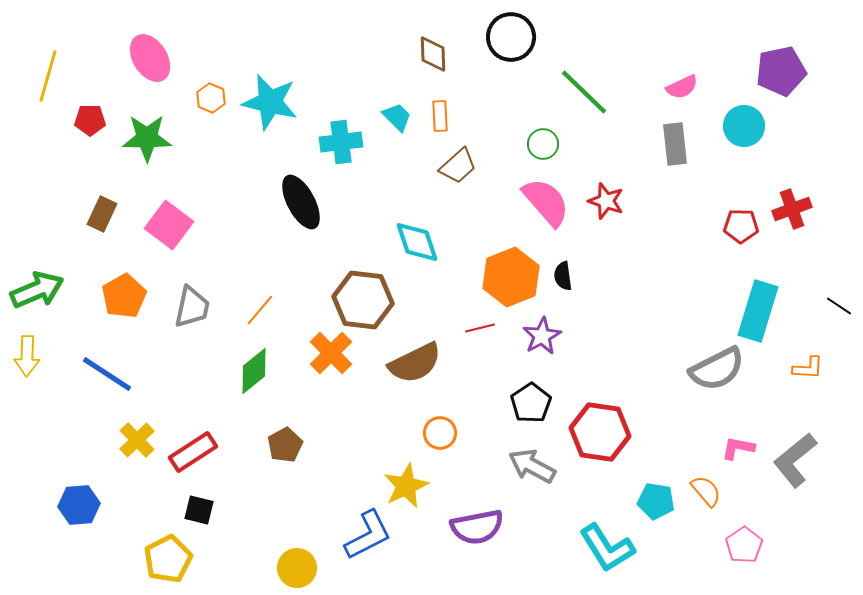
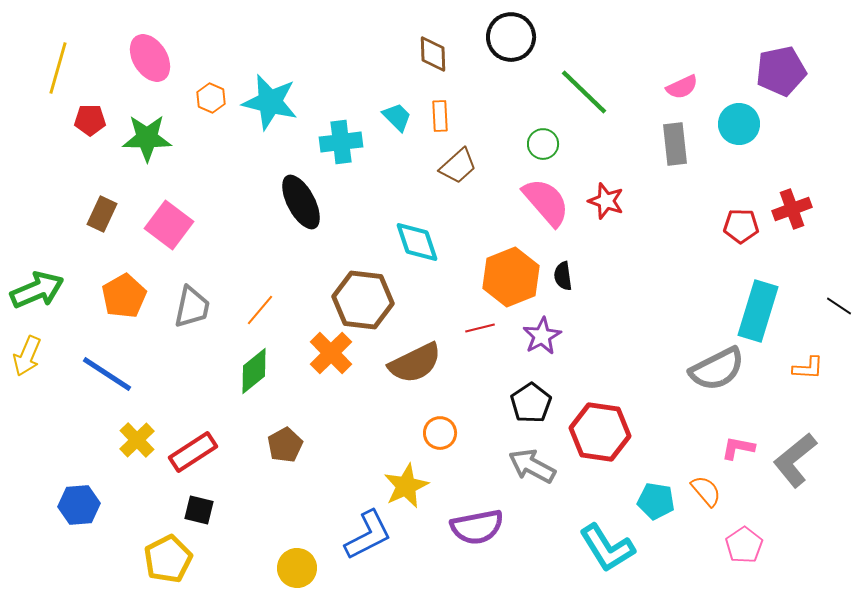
yellow line at (48, 76): moved 10 px right, 8 px up
cyan circle at (744, 126): moved 5 px left, 2 px up
yellow arrow at (27, 356): rotated 21 degrees clockwise
